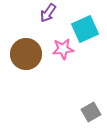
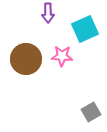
purple arrow: rotated 36 degrees counterclockwise
pink star: moved 1 px left, 7 px down; rotated 10 degrees clockwise
brown circle: moved 5 px down
